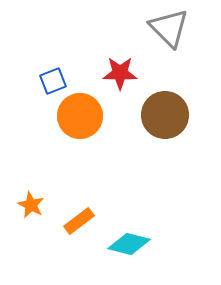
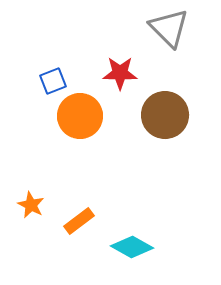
cyan diamond: moved 3 px right, 3 px down; rotated 15 degrees clockwise
